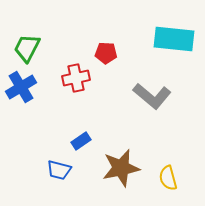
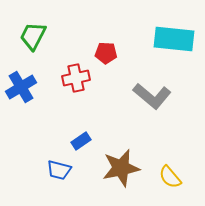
green trapezoid: moved 6 px right, 12 px up
yellow semicircle: moved 2 px right, 1 px up; rotated 25 degrees counterclockwise
